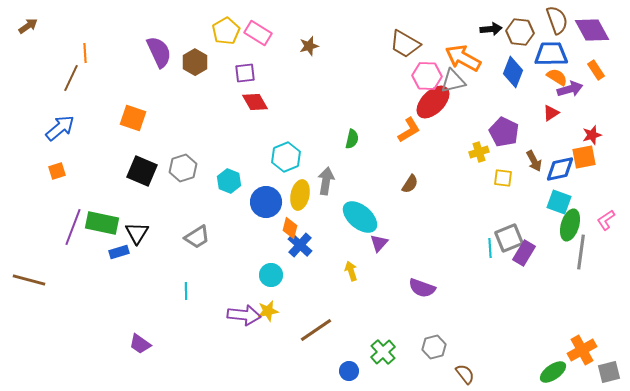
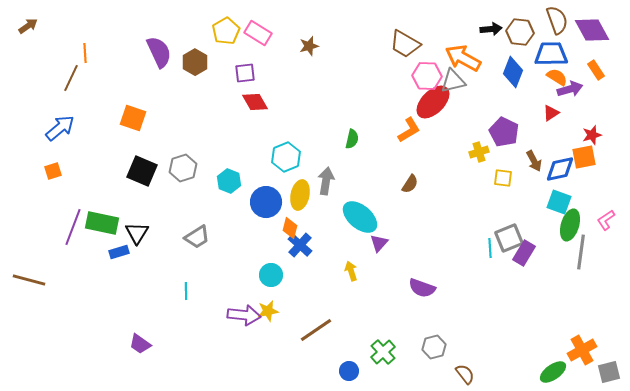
orange square at (57, 171): moved 4 px left
